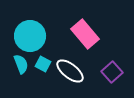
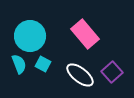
cyan semicircle: moved 2 px left
white ellipse: moved 10 px right, 4 px down
